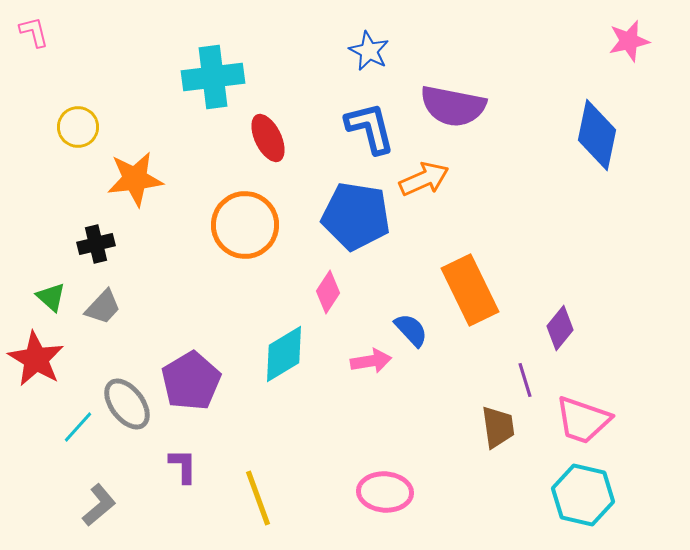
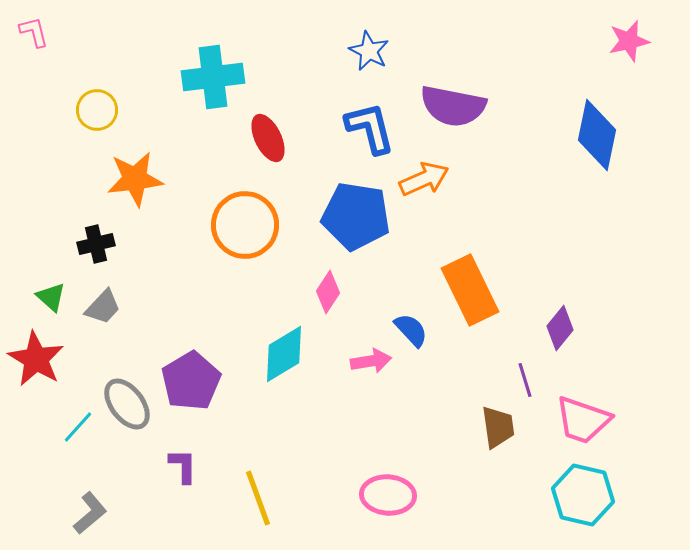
yellow circle: moved 19 px right, 17 px up
pink ellipse: moved 3 px right, 3 px down
gray L-shape: moved 9 px left, 8 px down
